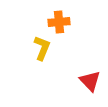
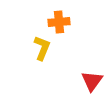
red triangle: moved 2 px right; rotated 20 degrees clockwise
